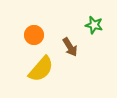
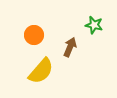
brown arrow: rotated 126 degrees counterclockwise
yellow semicircle: moved 2 px down
